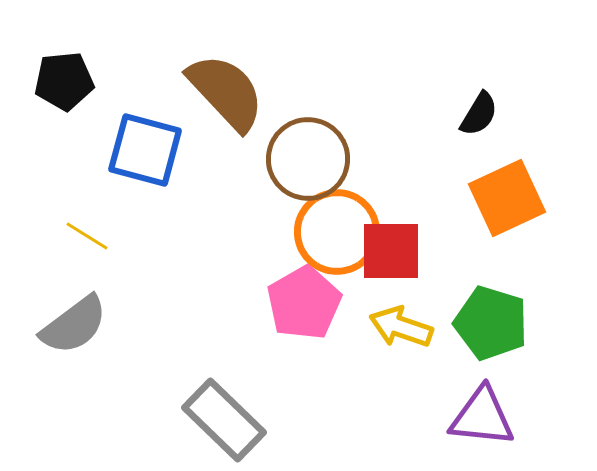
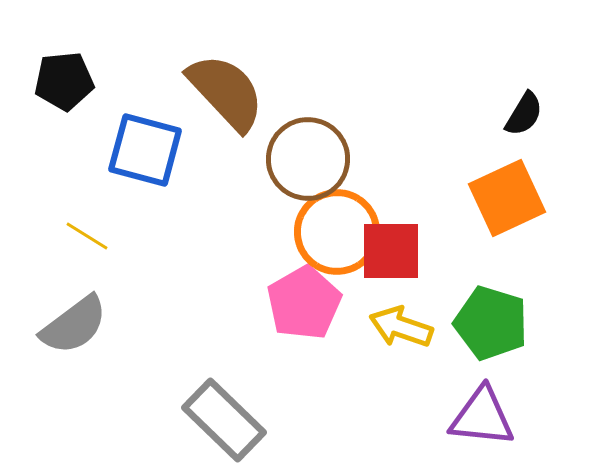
black semicircle: moved 45 px right
